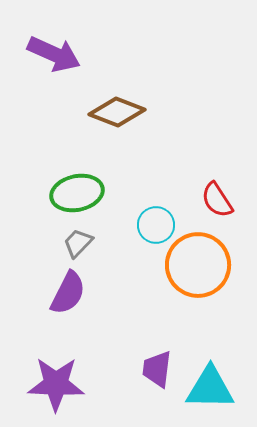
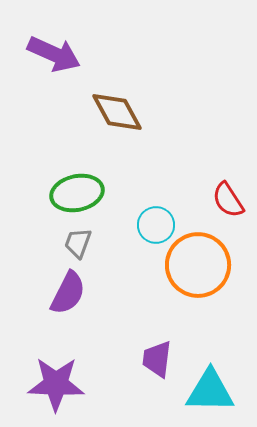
brown diamond: rotated 40 degrees clockwise
red semicircle: moved 11 px right
gray trapezoid: rotated 24 degrees counterclockwise
purple trapezoid: moved 10 px up
cyan triangle: moved 3 px down
